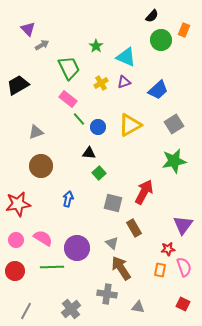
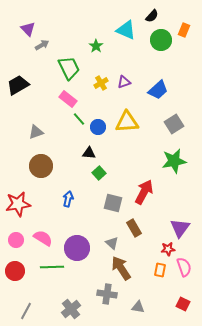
cyan triangle at (126, 57): moved 27 px up
yellow triangle at (130, 125): moved 3 px left, 3 px up; rotated 25 degrees clockwise
purple triangle at (183, 225): moved 3 px left, 3 px down
